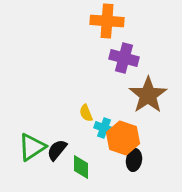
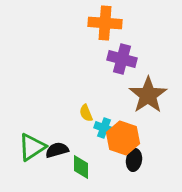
orange cross: moved 2 px left, 2 px down
purple cross: moved 2 px left, 1 px down
black semicircle: rotated 35 degrees clockwise
